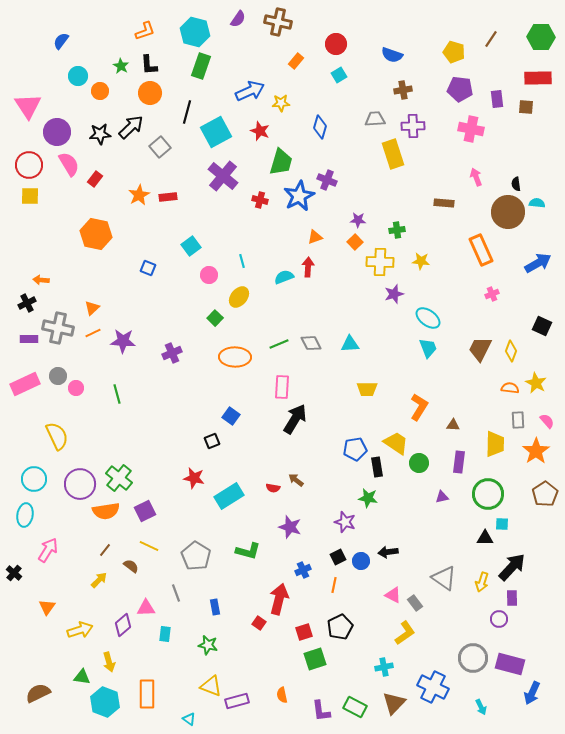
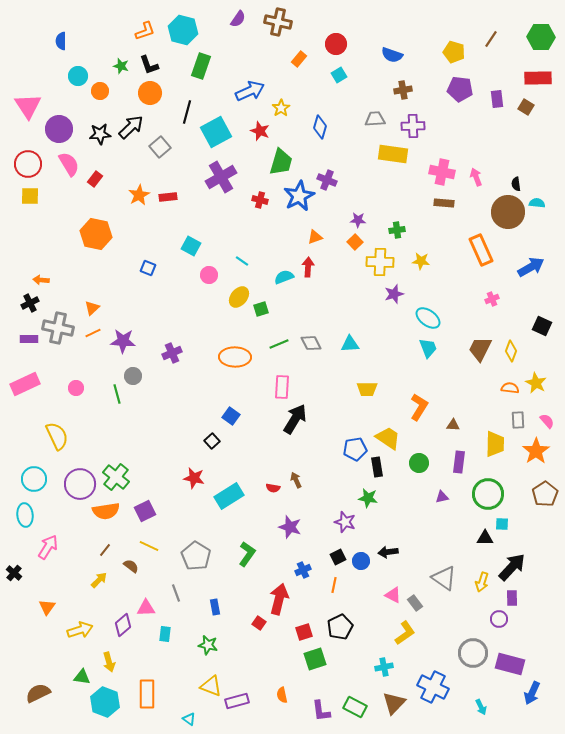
cyan hexagon at (195, 32): moved 12 px left, 2 px up
blue semicircle at (61, 41): rotated 36 degrees counterclockwise
orange rectangle at (296, 61): moved 3 px right, 2 px up
black L-shape at (149, 65): rotated 15 degrees counterclockwise
green star at (121, 66): rotated 14 degrees counterclockwise
yellow star at (281, 103): moved 5 px down; rotated 30 degrees counterclockwise
brown square at (526, 107): rotated 28 degrees clockwise
pink cross at (471, 129): moved 29 px left, 43 px down
purple circle at (57, 132): moved 2 px right, 3 px up
yellow rectangle at (393, 154): rotated 64 degrees counterclockwise
red circle at (29, 165): moved 1 px left, 1 px up
purple cross at (223, 176): moved 2 px left, 1 px down; rotated 20 degrees clockwise
cyan square at (191, 246): rotated 24 degrees counterclockwise
cyan line at (242, 261): rotated 40 degrees counterclockwise
blue arrow at (538, 263): moved 7 px left, 4 px down
pink cross at (492, 294): moved 5 px down
black cross at (27, 303): moved 3 px right
green square at (215, 318): moved 46 px right, 9 px up; rotated 28 degrees clockwise
gray circle at (58, 376): moved 75 px right
black square at (212, 441): rotated 21 degrees counterclockwise
yellow trapezoid at (396, 443): moved 8 px left, 5 px up
green cross at (119, 478): moved 3 px left, 1 px up
brown arrow at (296, 480): rotated 28 degrees clockwise
cyan ellipse at (25, 515): rotated 15 degrees counterclockwise
pink arrow at (48, 550): moved 3 px up
green L-shape at (248, 551): moved 1 px left, 3 px down; rotated 70 degrees counterclockwise
gray circle at (473, 658): moved 5 px up
